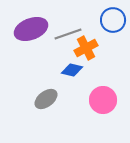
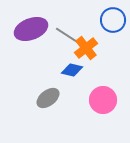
gray line: moved 2 px down; rotated 52 degrees clockwise
orange cross: rotated 10 degrees counterclockwise
gray ellipse: moved 2 px right, 1 px up
